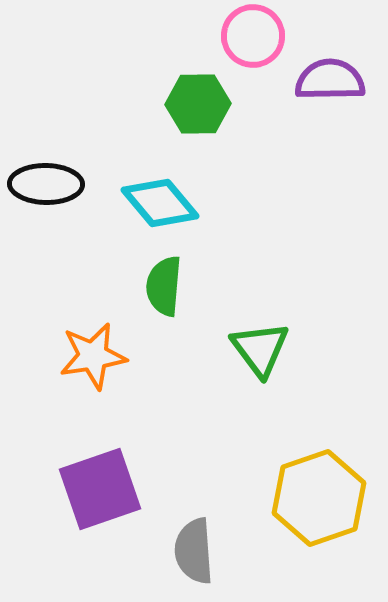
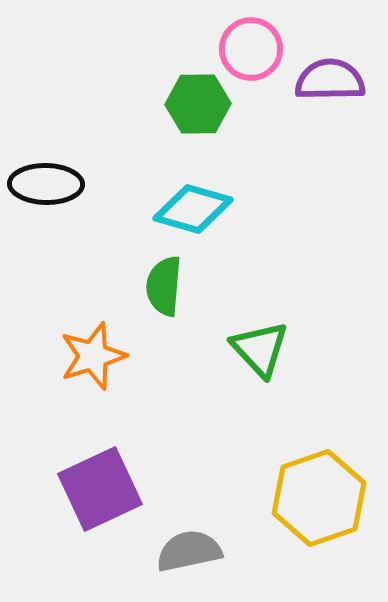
pink circle: moved 2 px left, 13 px down
cyan diamond: moved 33 px right, 6 px down; rotated 34 degrees counterclockwise
green triangle: rotated 6 degrees counterclockwise
orange star: rotated 8 degrees counterclockwise
purple square: rotated 6 degrees counterclockwise
gray semicircle: moved 5 px left; rotated 82 degrees clockwise
